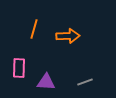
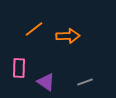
orange line: rotated 36 degrees clockwise
purple triangle: rotated 30 degrees clockwise
